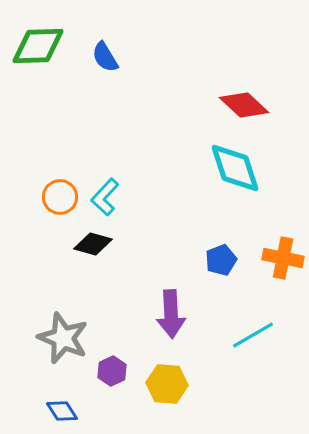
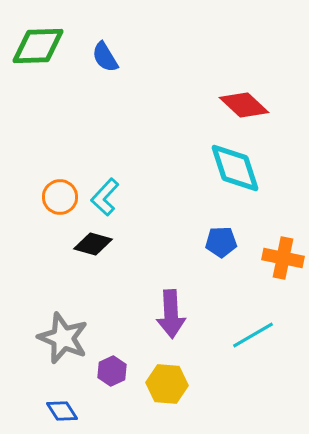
blue pentagon: moved 18 px up; rotated 20 degrees clockwise
